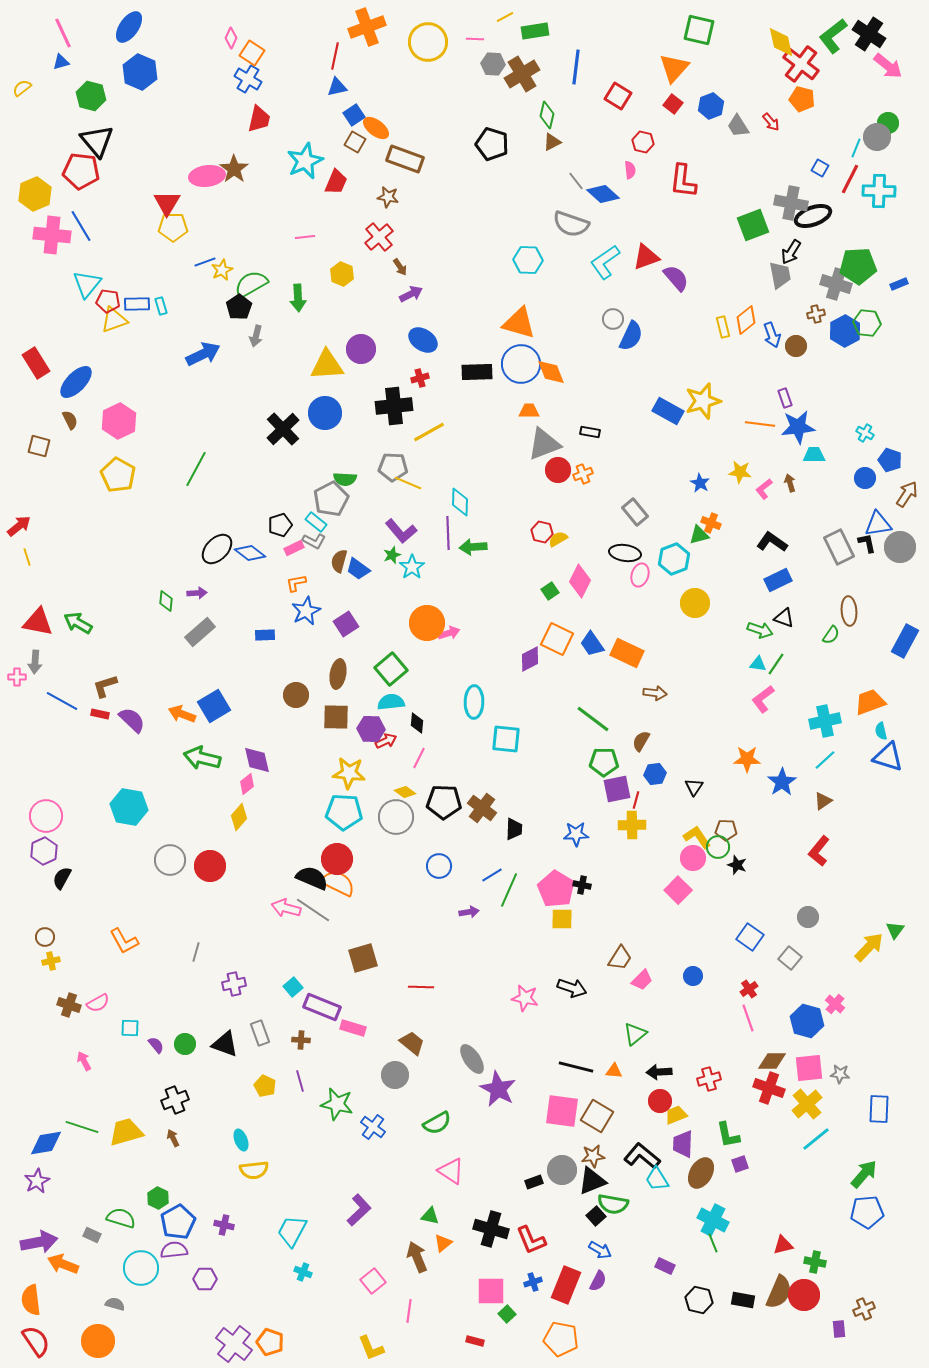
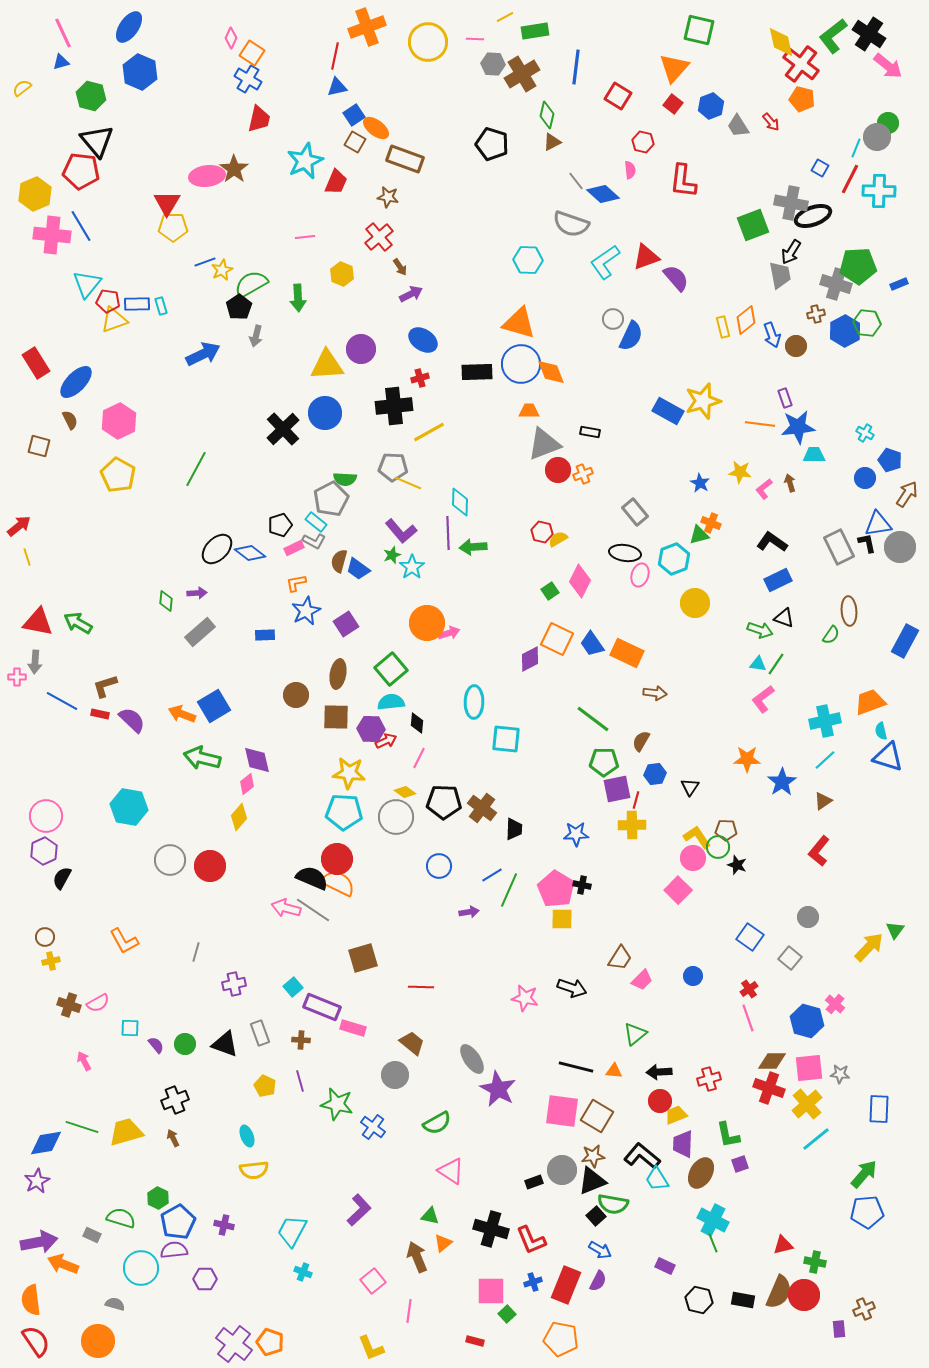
black triangle at (694, 787): moved 4 px left
cyan ellipse at (241, 1140): moved 6 px right, 4 px up
